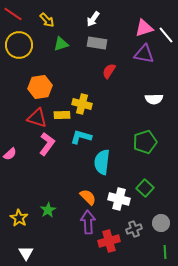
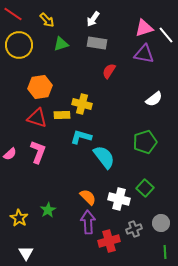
white semicircle: rotated 36 degrees counterclockwise
pink L-shape: moved 9 px left, 8 px down; rotated 15 degrees counterclockwise
cyan semicircle: moved 2 px right, 5 px up; rotated 135 degrees clockwise
